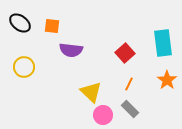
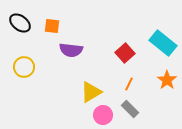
cyan rectangle: rotated 44 degrees counterclockwise
yellow triangle: rotated 45 degrees clockwise
